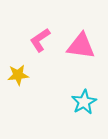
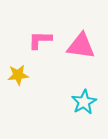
pink L-shape: rotated 35 degrees clockwise
